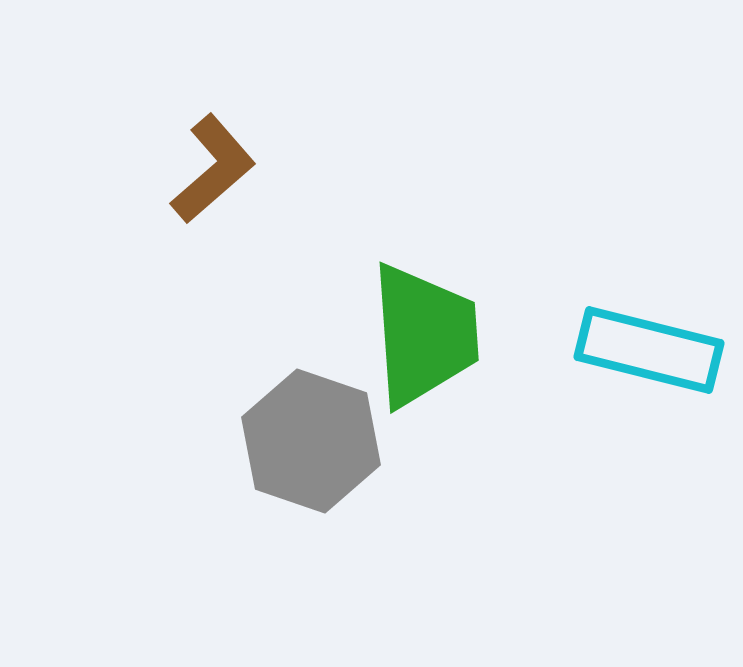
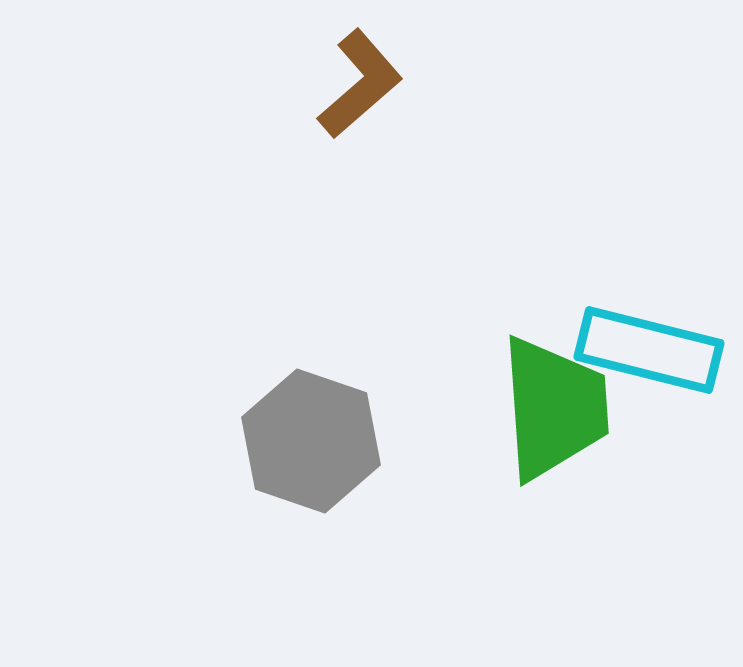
brown L-shape: moved 147 px right, 85 px up
green trapezoid: moved 130 px right, 73 px down
